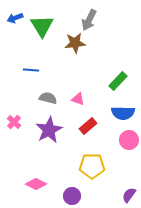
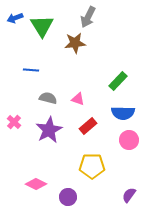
gray arrow: moved 1 px left, 3 px up
purple circle: moved 4 px left, 1 px down
